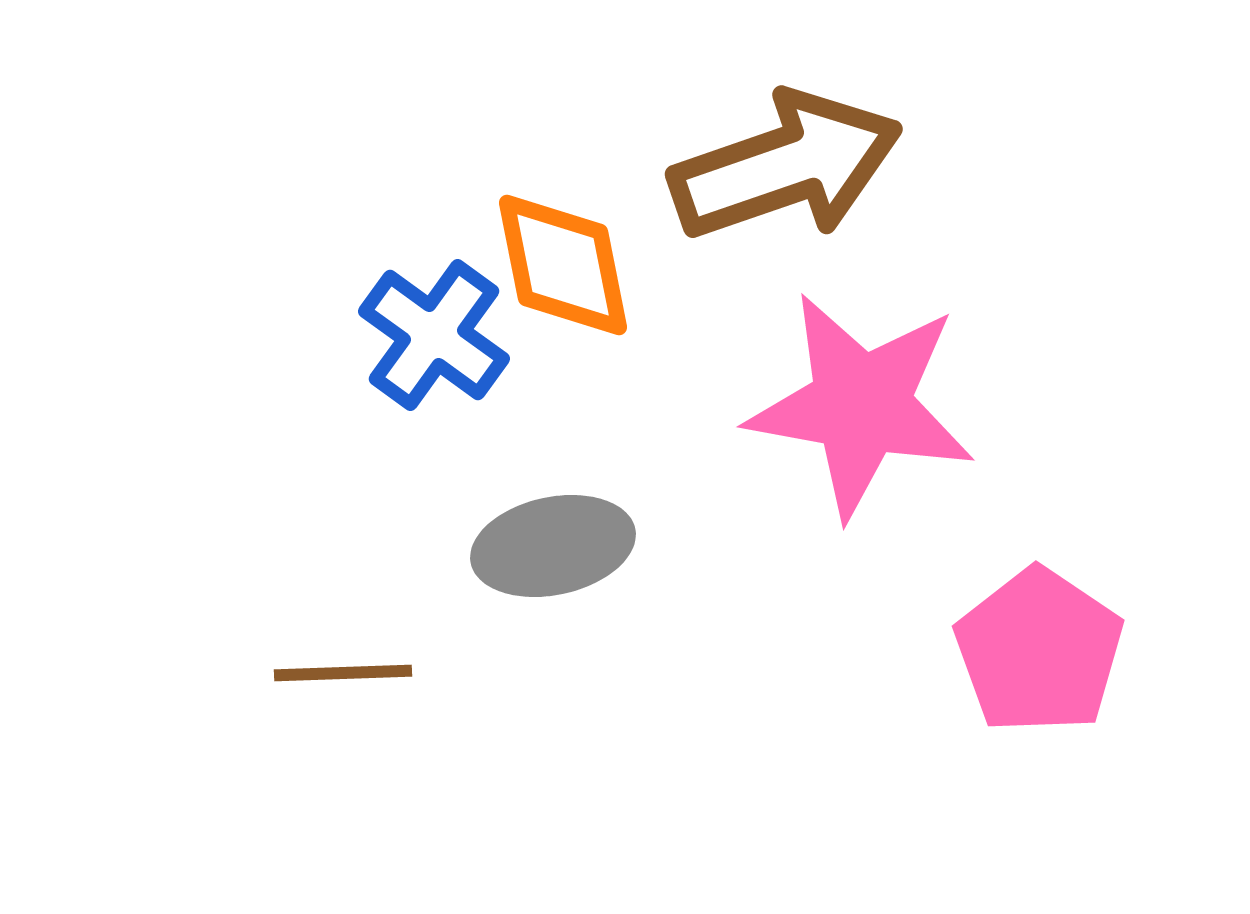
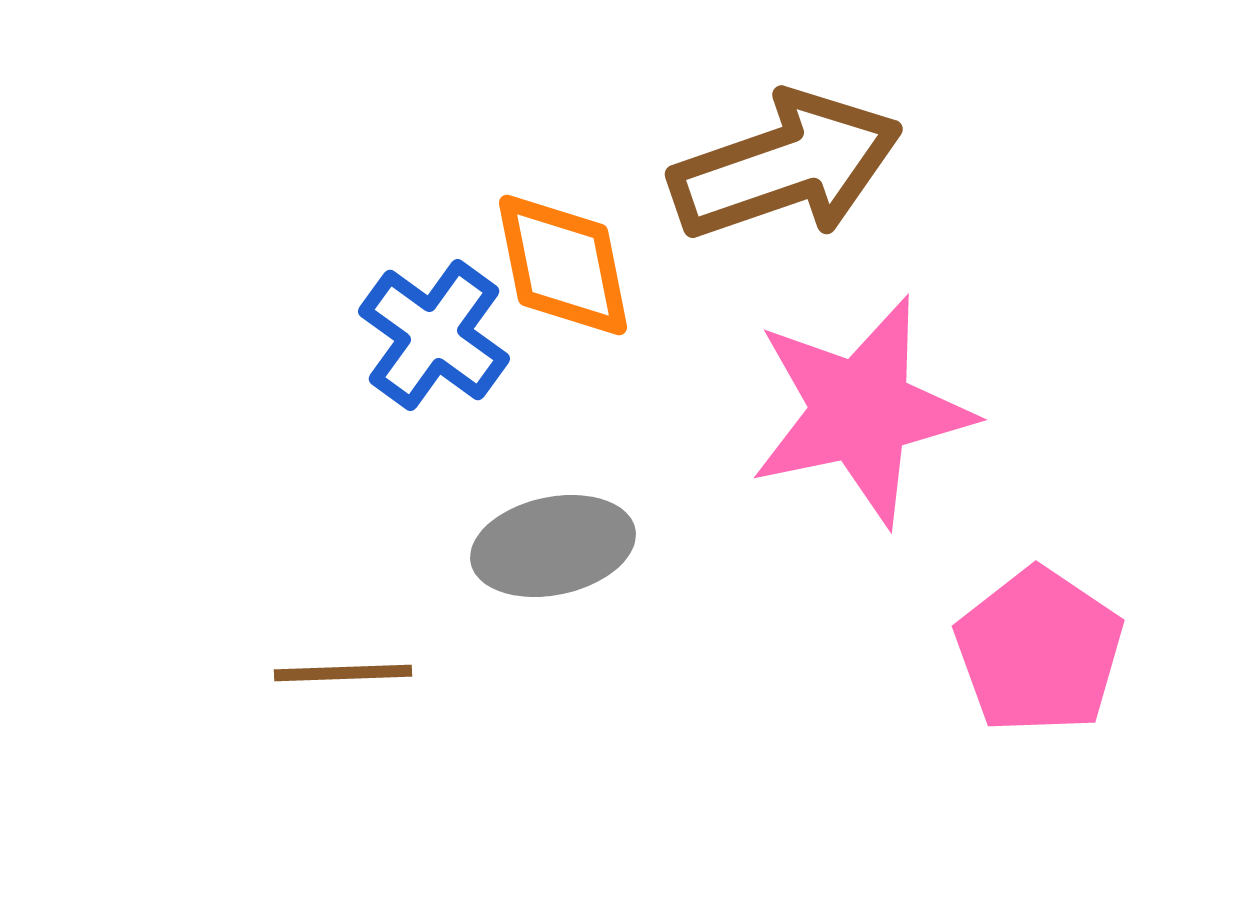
pink star: moved 6 px down; rotated 22 degrees counterclockwise
